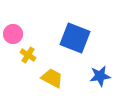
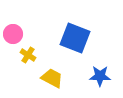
blue star: rotated 10 degrees clockwise
